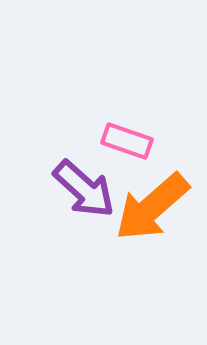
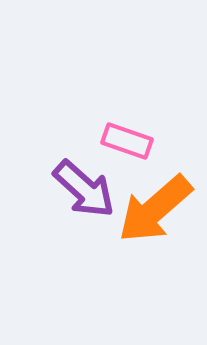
orange arrow: moved 3 px right, 2 px down
